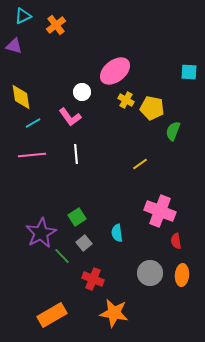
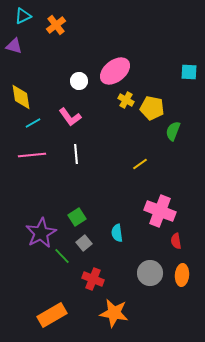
white circle: moved 3 px left, 11 px up
